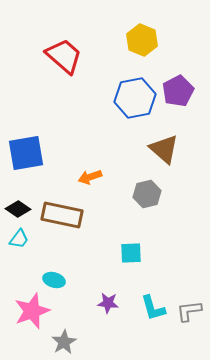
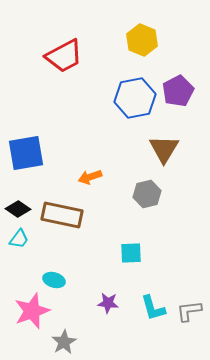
red trapezoid: rotated 111 degrees clockwise
brown triangle: rotated 20 degrees clockwise
